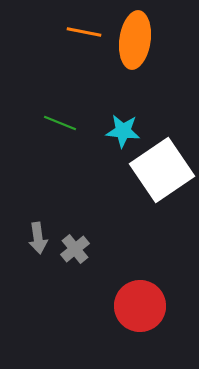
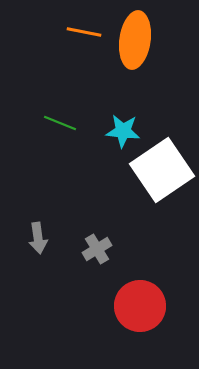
gray cross: moved 22 px right; rotated 8 degrees clockwise
